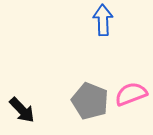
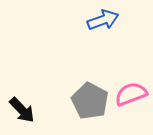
blue arrow: rotated 72 degrees clockwise
gray pentagon: rotated 6 degrees clockwise
